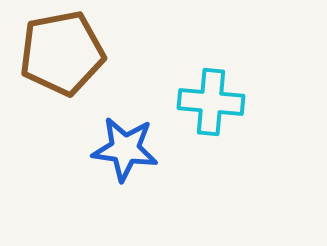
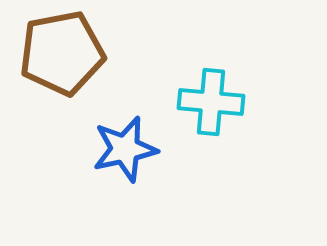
blue star: rotated 20 degrees counterclockwise
